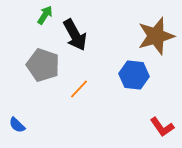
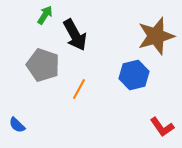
blue hexagon: rotated 20 degrees counterclockwise
orange line: rotated 15 degrees counterclockwise
